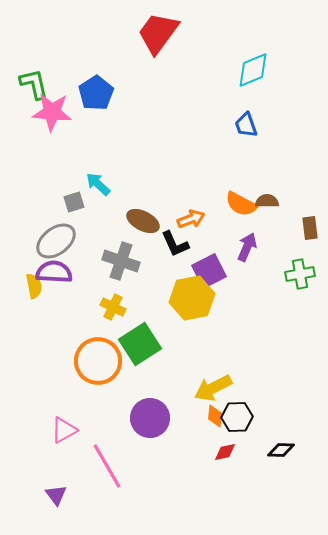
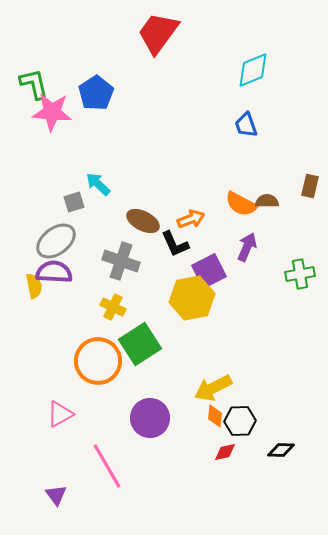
brown rectangle: moved 42 px up; rotated 20 degrees clockwise
black hexagon: moved 3 px right, 4 px down
pink triangle: moved 4 px left, 16 px up
